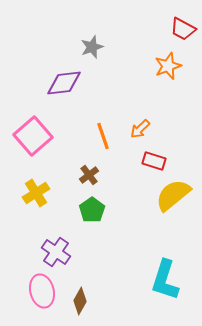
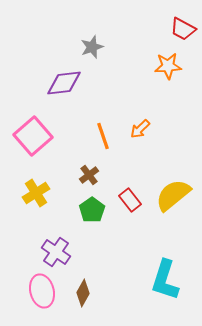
orange star: rotated 16 degrees clockwise
red rectangle: moved 24 px left, 39 px down; rotated 35 degrees clockwise
brown diamond: moved 3 px right, 8 px up
